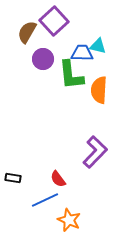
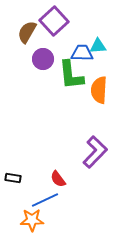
cyan triangle: rotated 18 degrees counterclockwise
orange star: moved 37 px left; rotated 25 degrees counterclockwise
